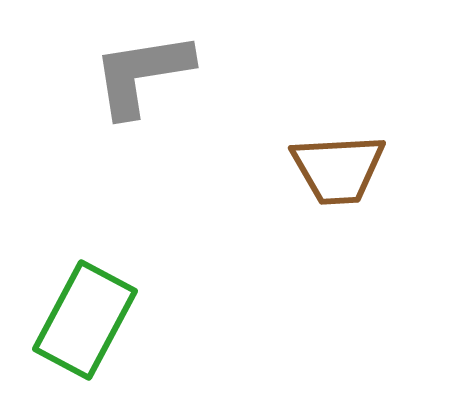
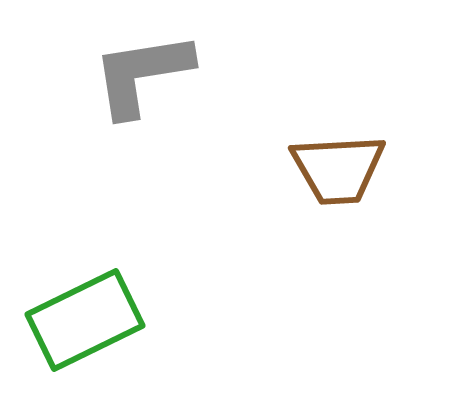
green rectangle: rotated 36 degrees clockwise
